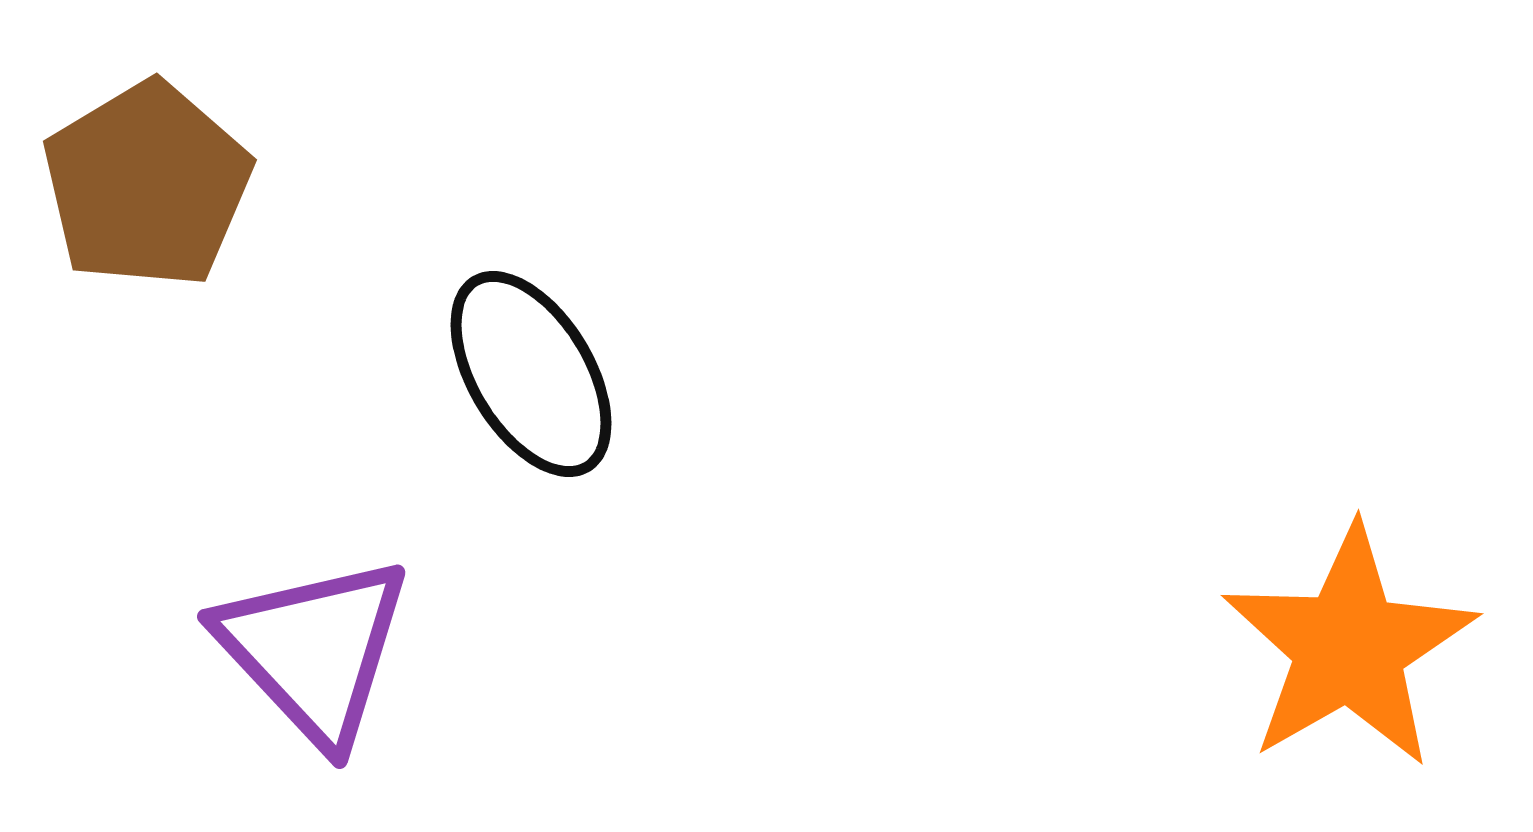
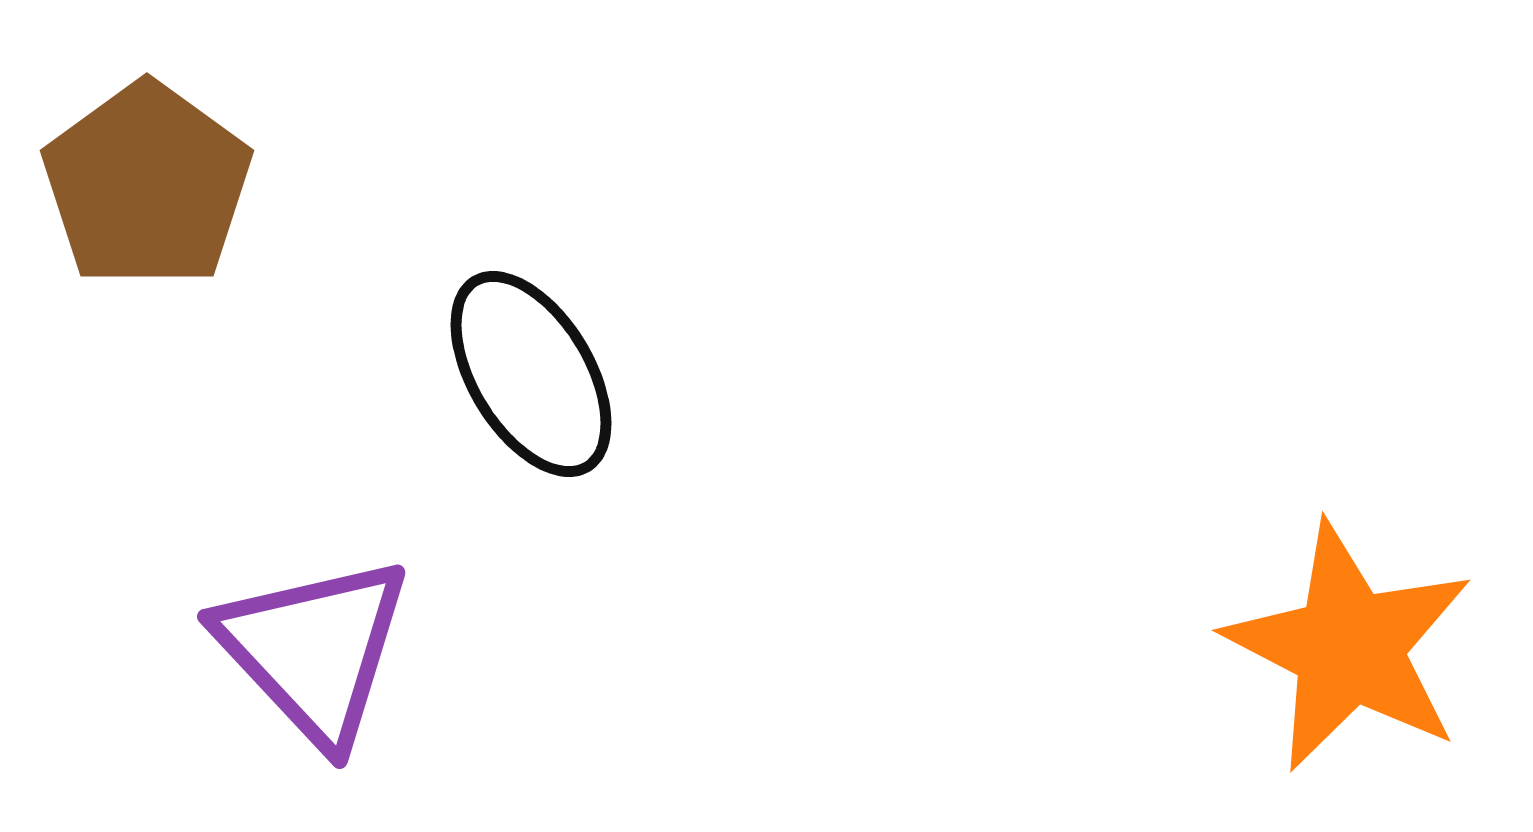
brown pentagon: rotated 5 degrees counterclockwise
orange star: rotated 15 degrees counterclockwise
